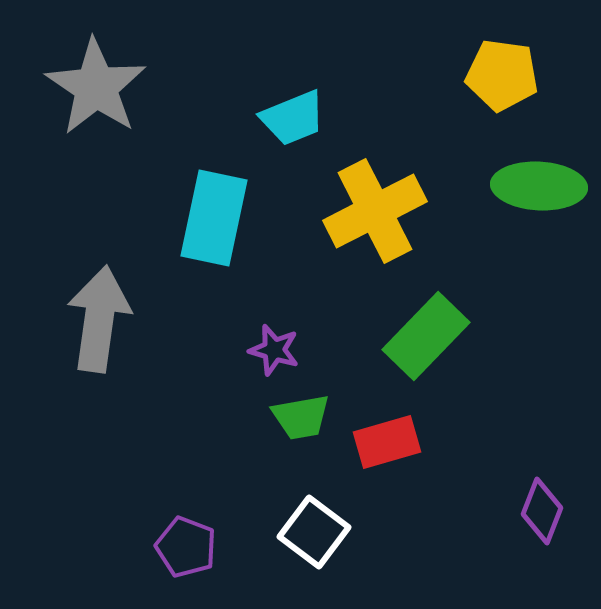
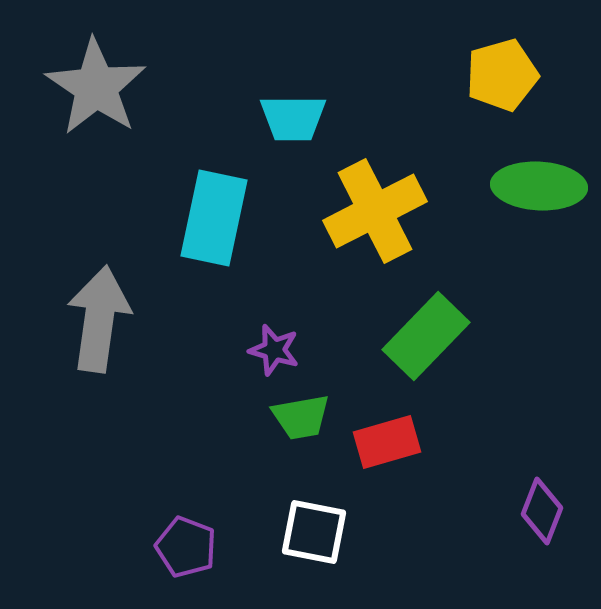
yellow pentagon: rotated 24 degrees counterclockwise
cyan trapezoid: rotated 22 degrees clockwise
white square: rotated 26 degrees counterclockwise
